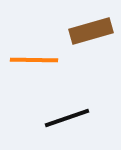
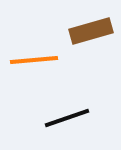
orange line: rotated 6 degrees counterclockwise
